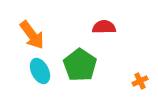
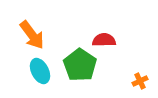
red semicircle: moved 13 px down
